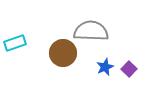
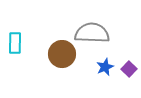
gray semicircle: moved 1 px right, 2 px down
cyan rectangle: rotated 70 degrees counterclockwise
brown circle: moved 1 px left, 1 px down
